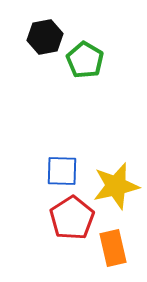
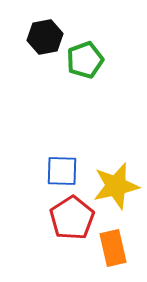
green pentagon: rotated 21 degrees clockwise
